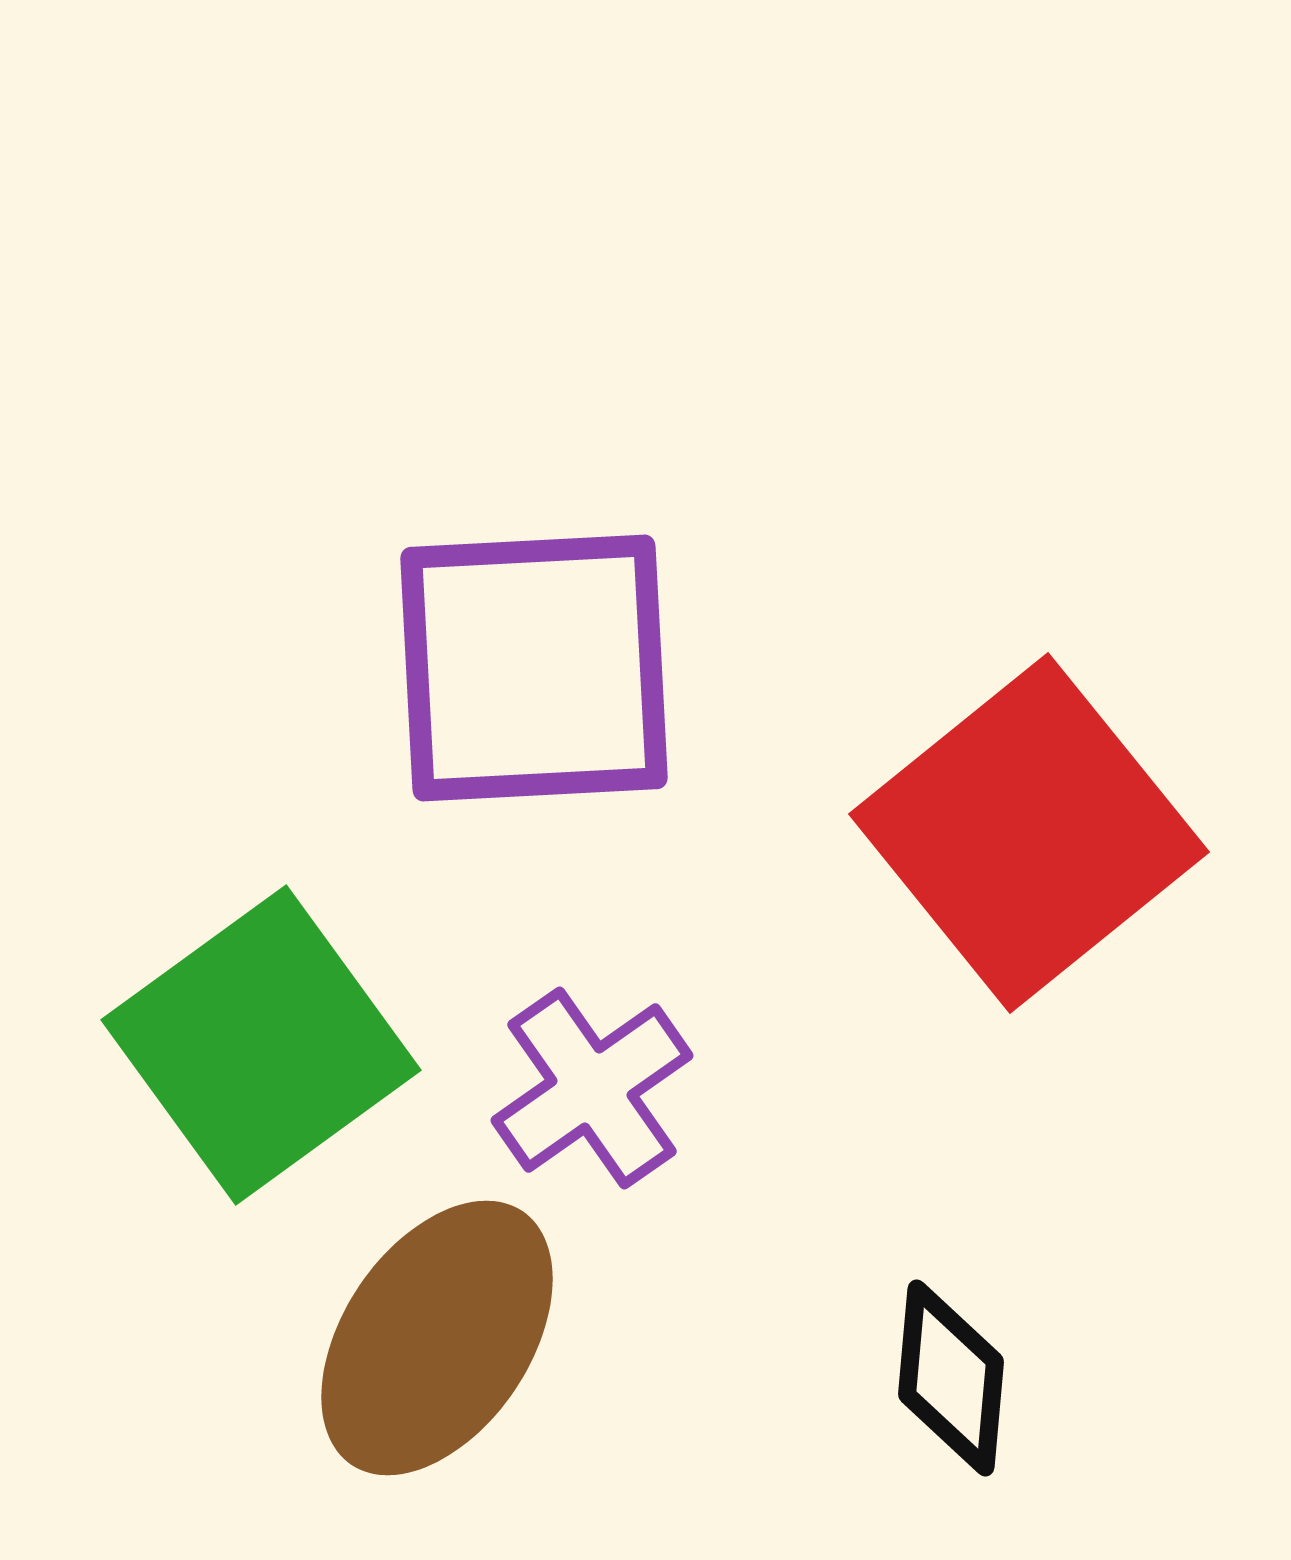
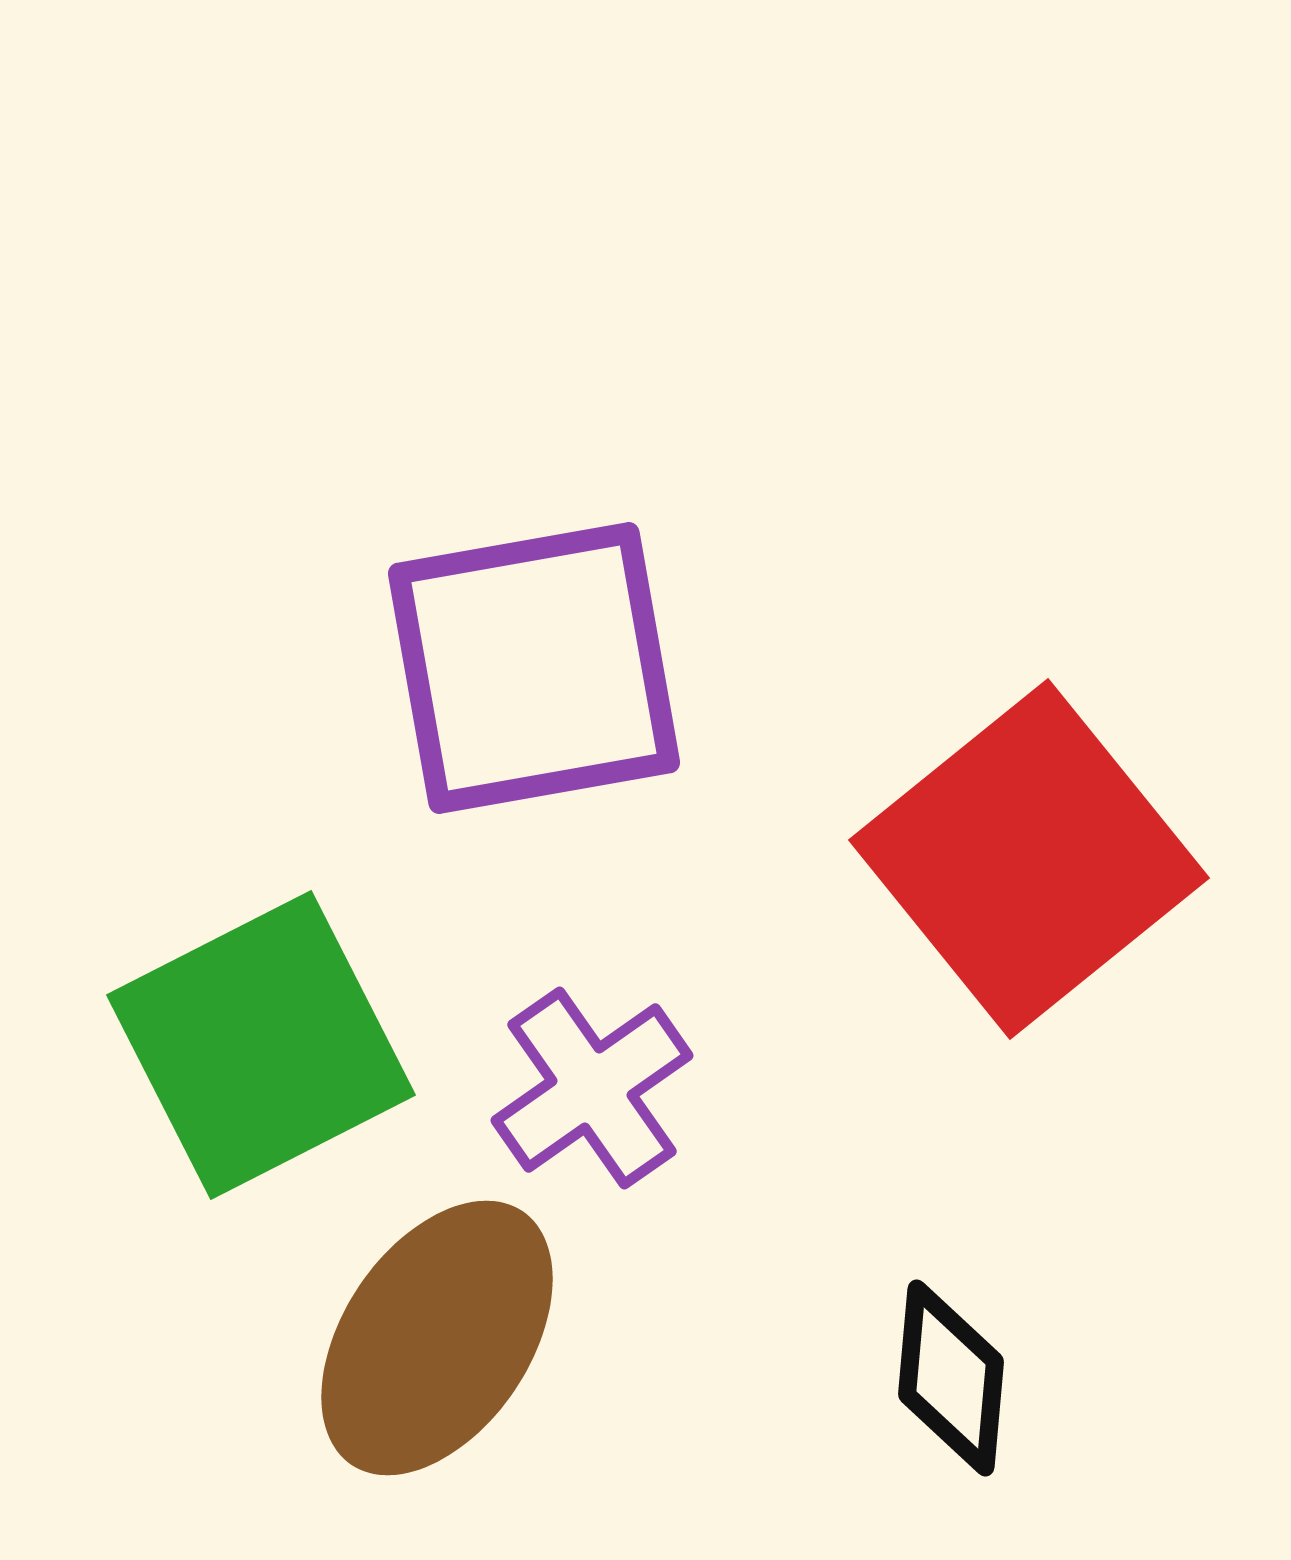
purple square: rotated 7 degrees counterclockwise
red square: moved 26 px down
green square: rotated 9 degrees clockwise
